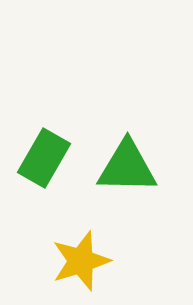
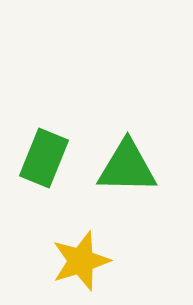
green rectangle: rotated 8 degrees counterclockwise
